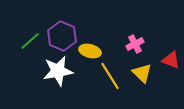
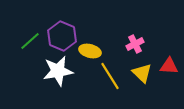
red triangle: moved 2 px left, 6 px down; rotated 18 degrees counterclockwise
